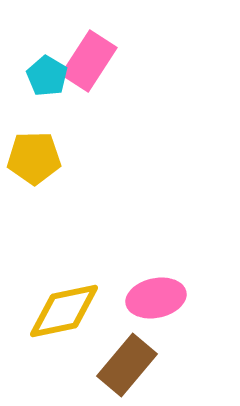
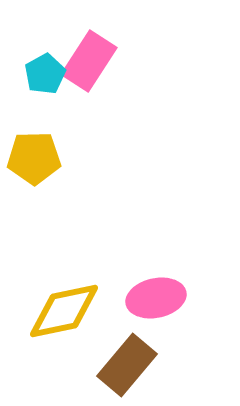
cyan pentagon: moved 2 px left, 2 px up; rotated 12 degrees clockwise
